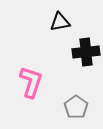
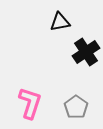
black cross: rotated 28 degrees counterclockwise
pink L-shape: moved 1 px left, 21 px down
